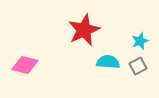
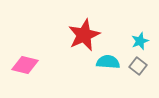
red star: moved 5 px down
gray square: rotated 24 degrees counterclockwise
